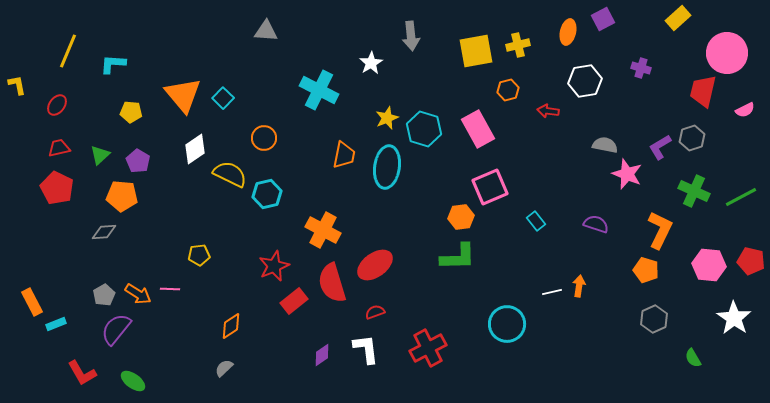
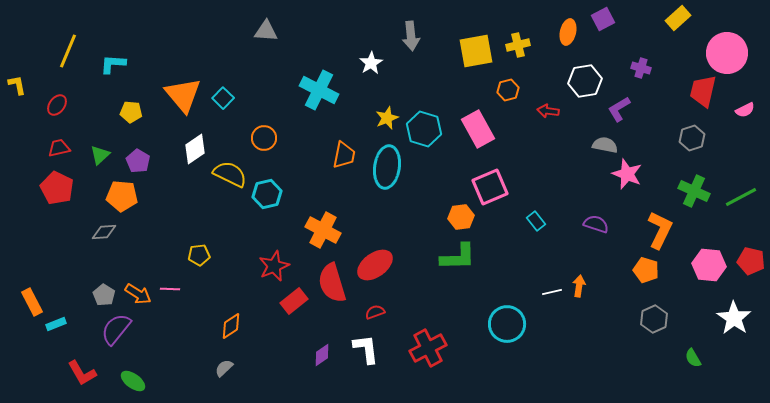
purple L-shape at (660, 147): moved 41 px left, 38 px up
gray pentagon at (104, 295): rotated 10 degrees counterclockwise
